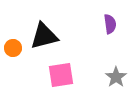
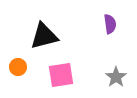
orange circle: moved 5 px right, 19 px down
